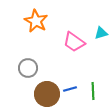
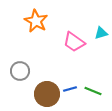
gray circle: moved 8 px left, 3 px down
green line: rotated 66 degrees counterclockwise
